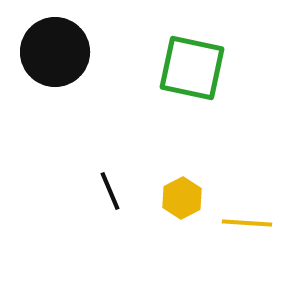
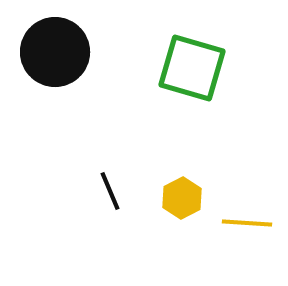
green square: rotated 4 degrees clockwise
